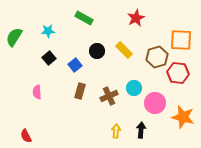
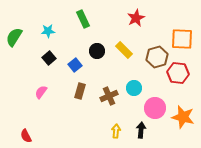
green rectangle: moved 1 px left, 1 px down; rotated 36 degrees clockwise
orange square: moved 1 px right, 1 px up
pink semicircle: moved 4 px right; rotated 40 degrees clockwise
pink circle: moved 5 px down
